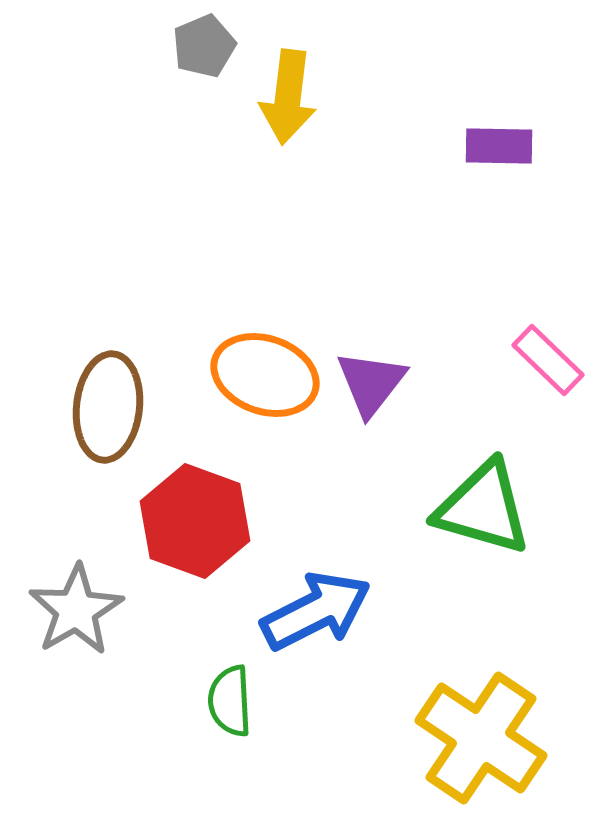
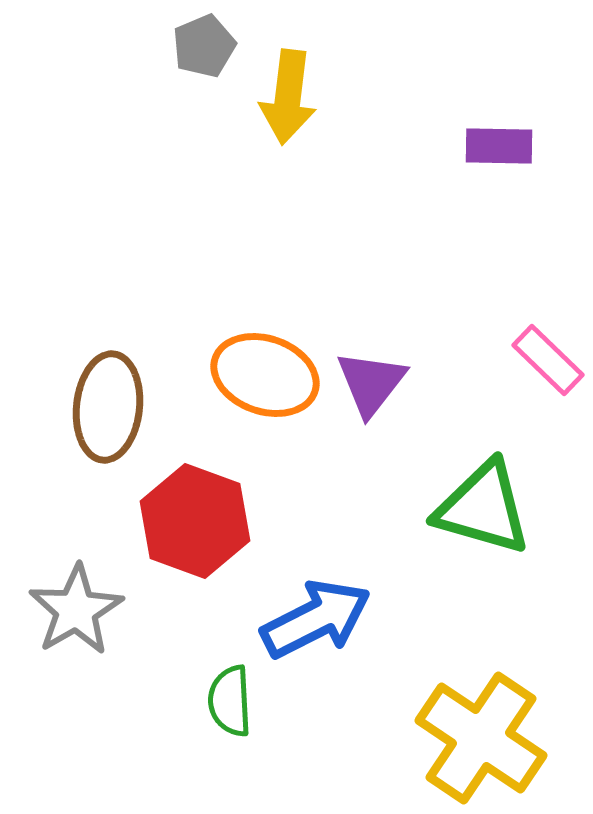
blue arrow: moved 8 px down
